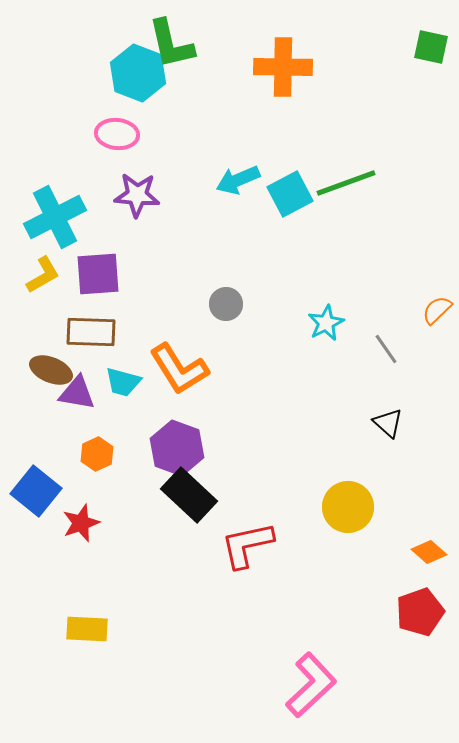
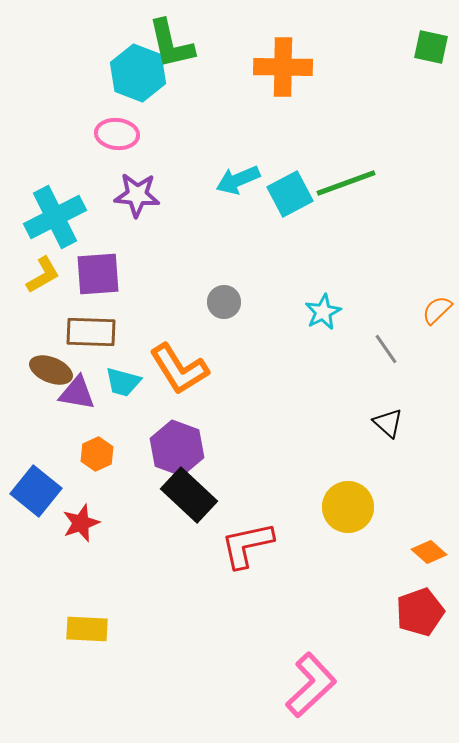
gray circle: moved 2 px left, 2 px up
cyan star: moved 3 px left, 11 px up
